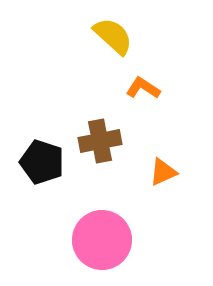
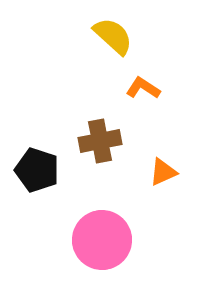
black pentagon: moved 5 px left, 8 px down
